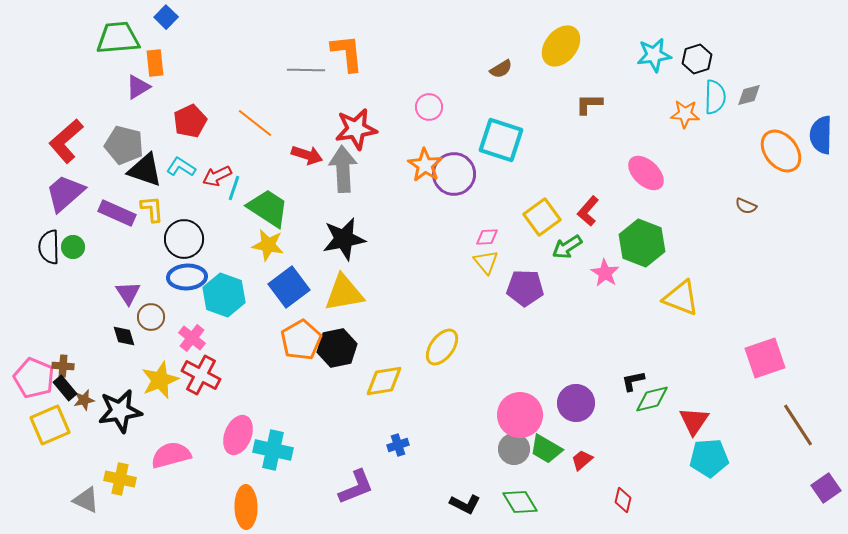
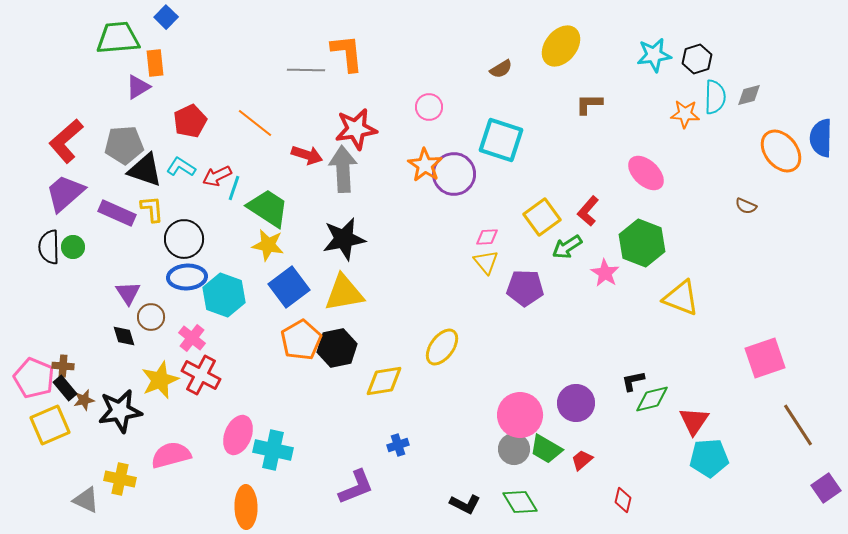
blue semicircle at (821, 135): moved 3 px down
gray pentagon at (124, 145): rotated 18 degrees counterclockwise
